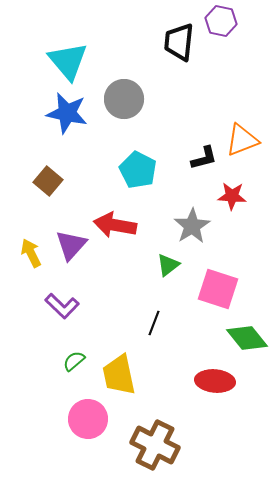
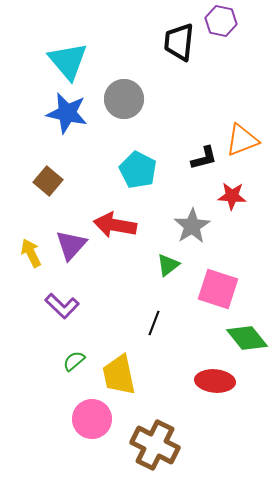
pink circle: moved 4 px right
